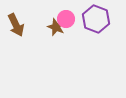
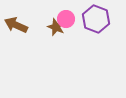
brown arrow: rotated 140 degrees clockwise
